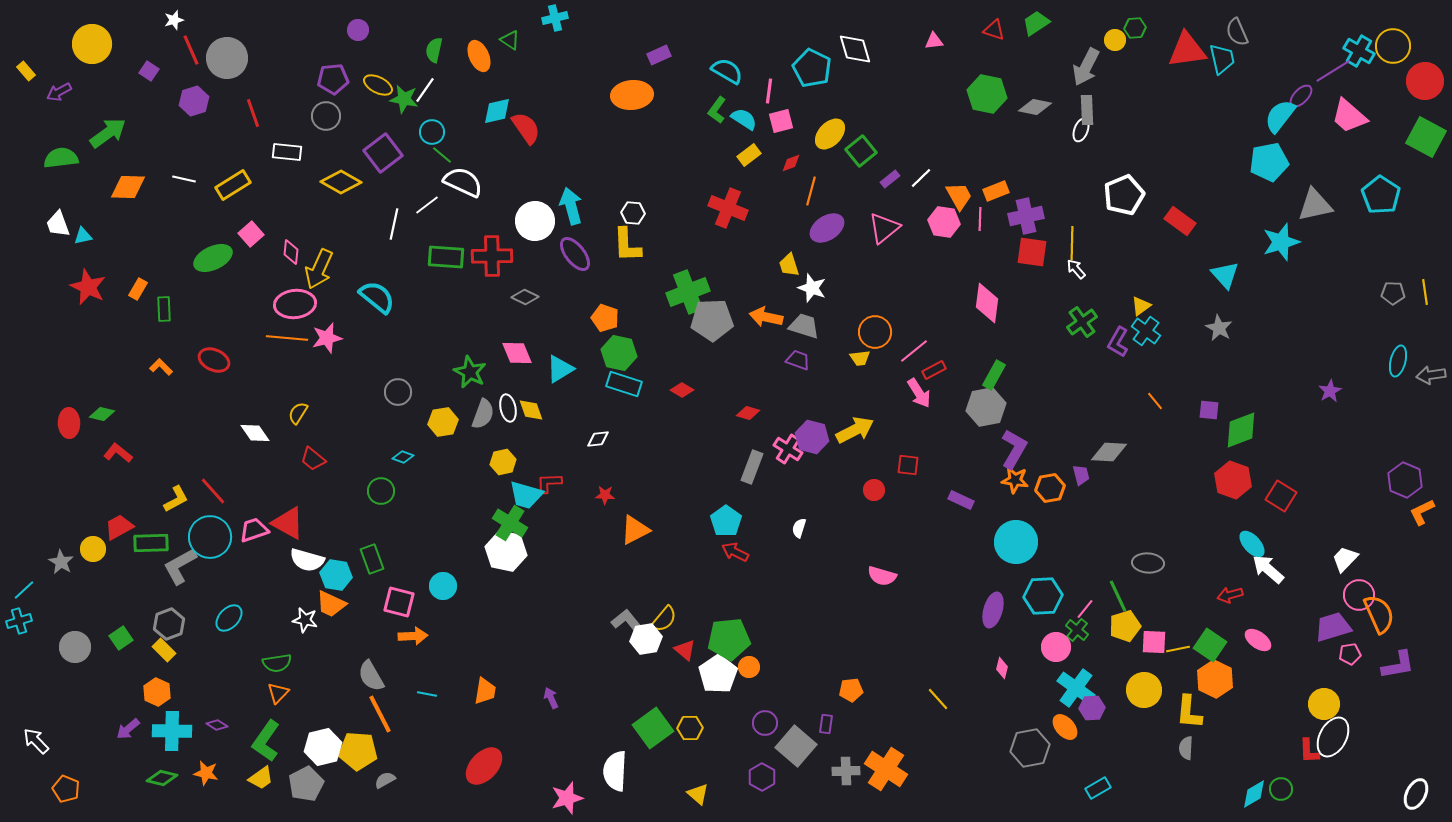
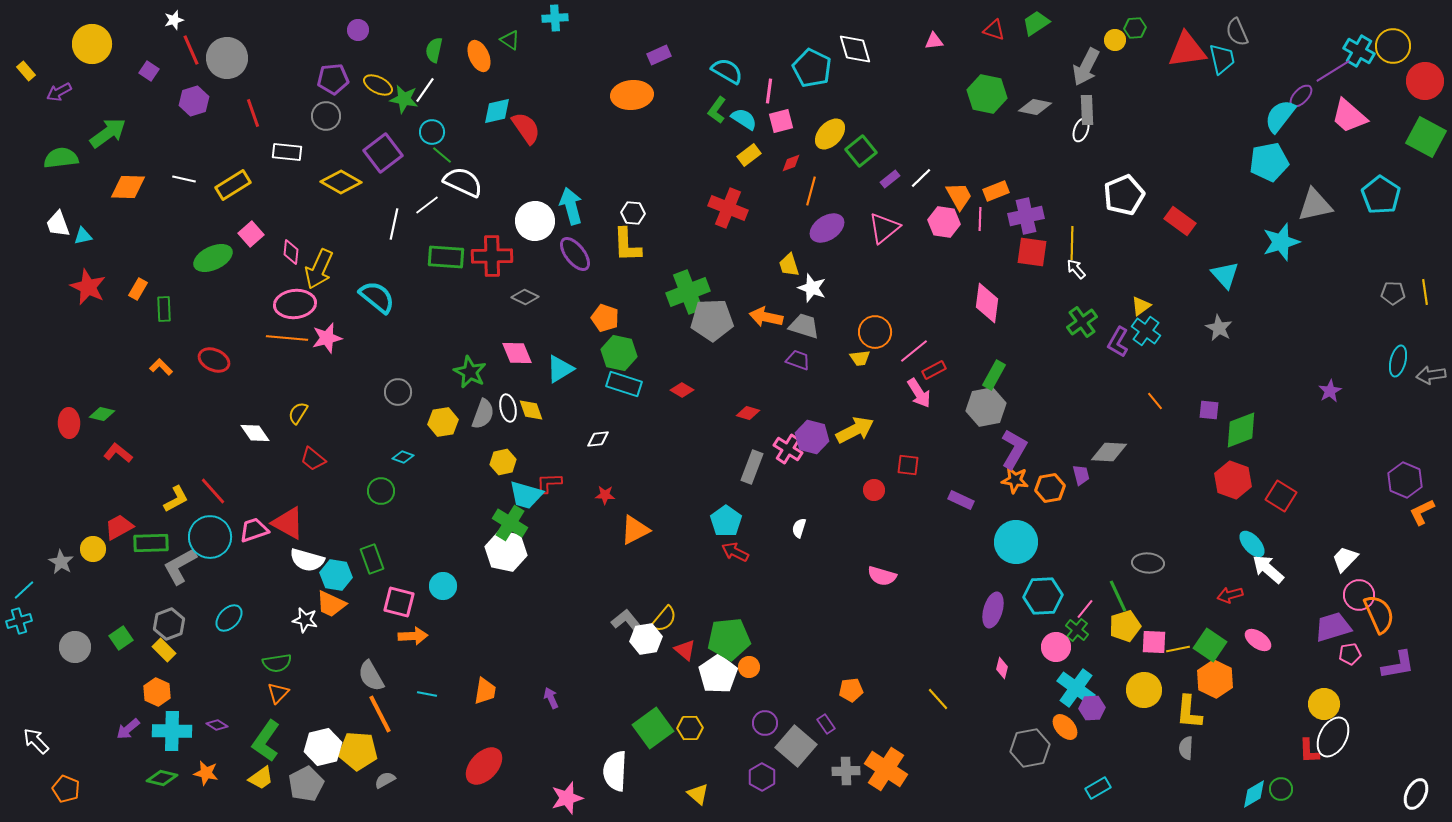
cyan cross at (555, 18): rotated 10 degrees clockwise
purple rectangle at (826, 724): rotated 42 degrees counterclockwise
